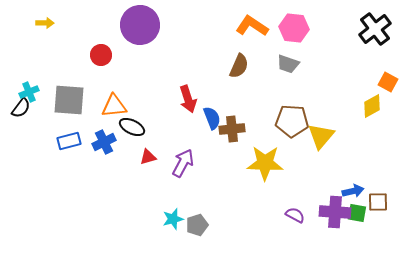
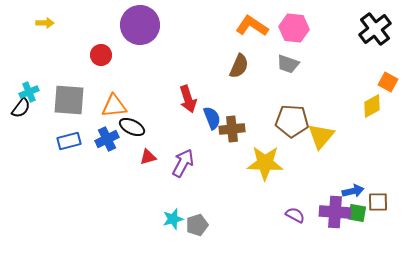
blue cross: moved 3 px right, 3 px up
